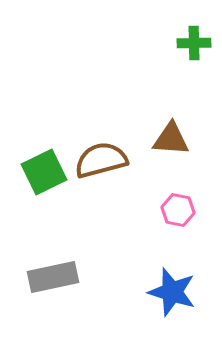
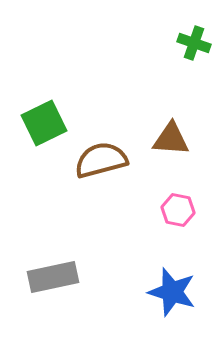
green cross: rotated 20 degrees clockwise
green square: moved 49 px up
